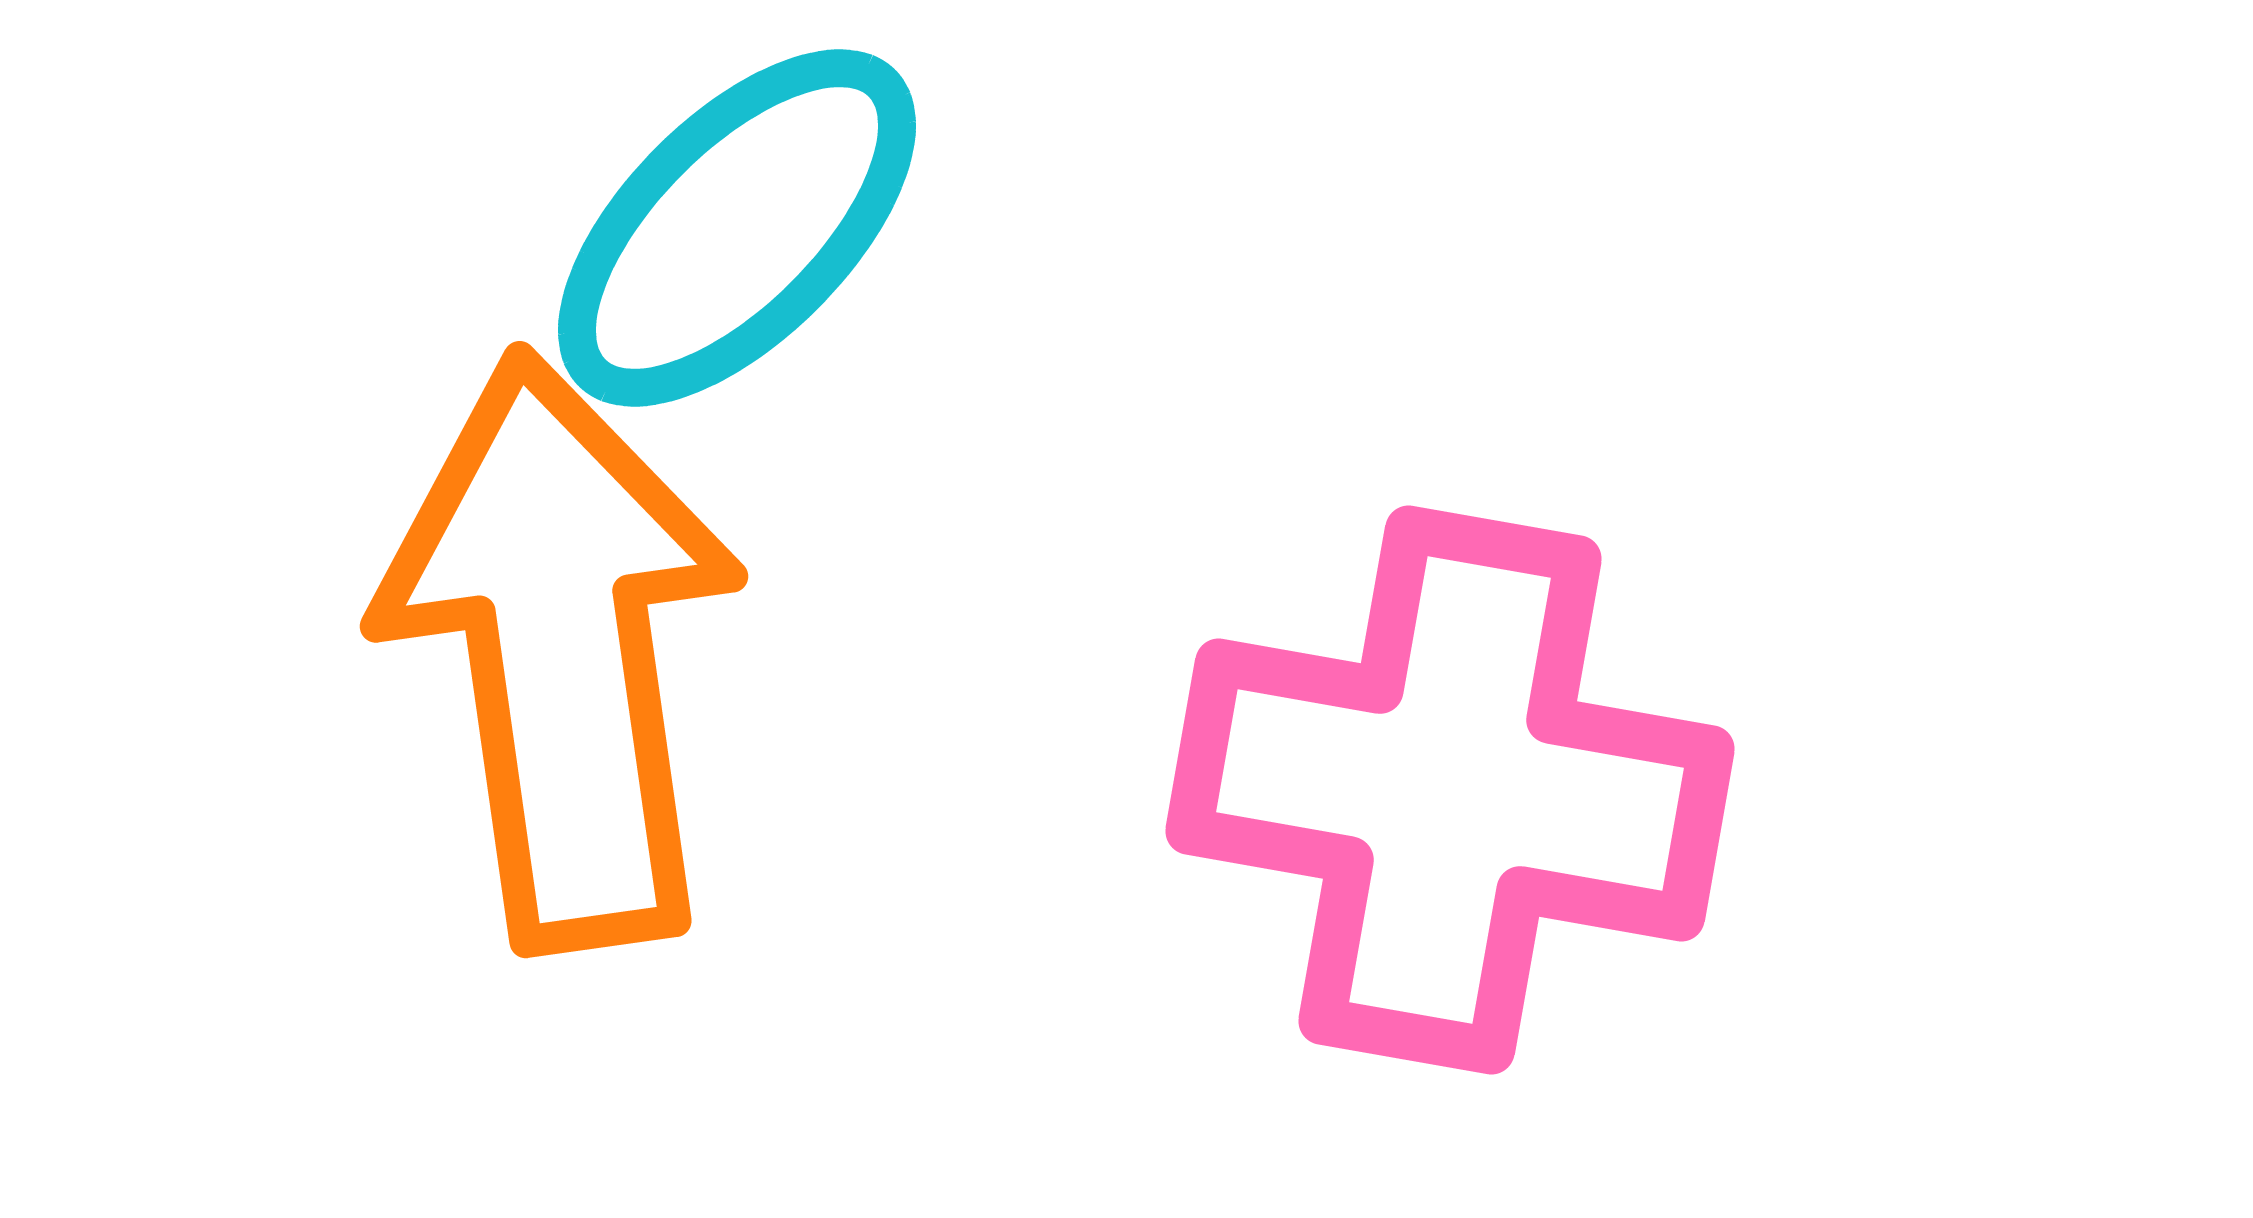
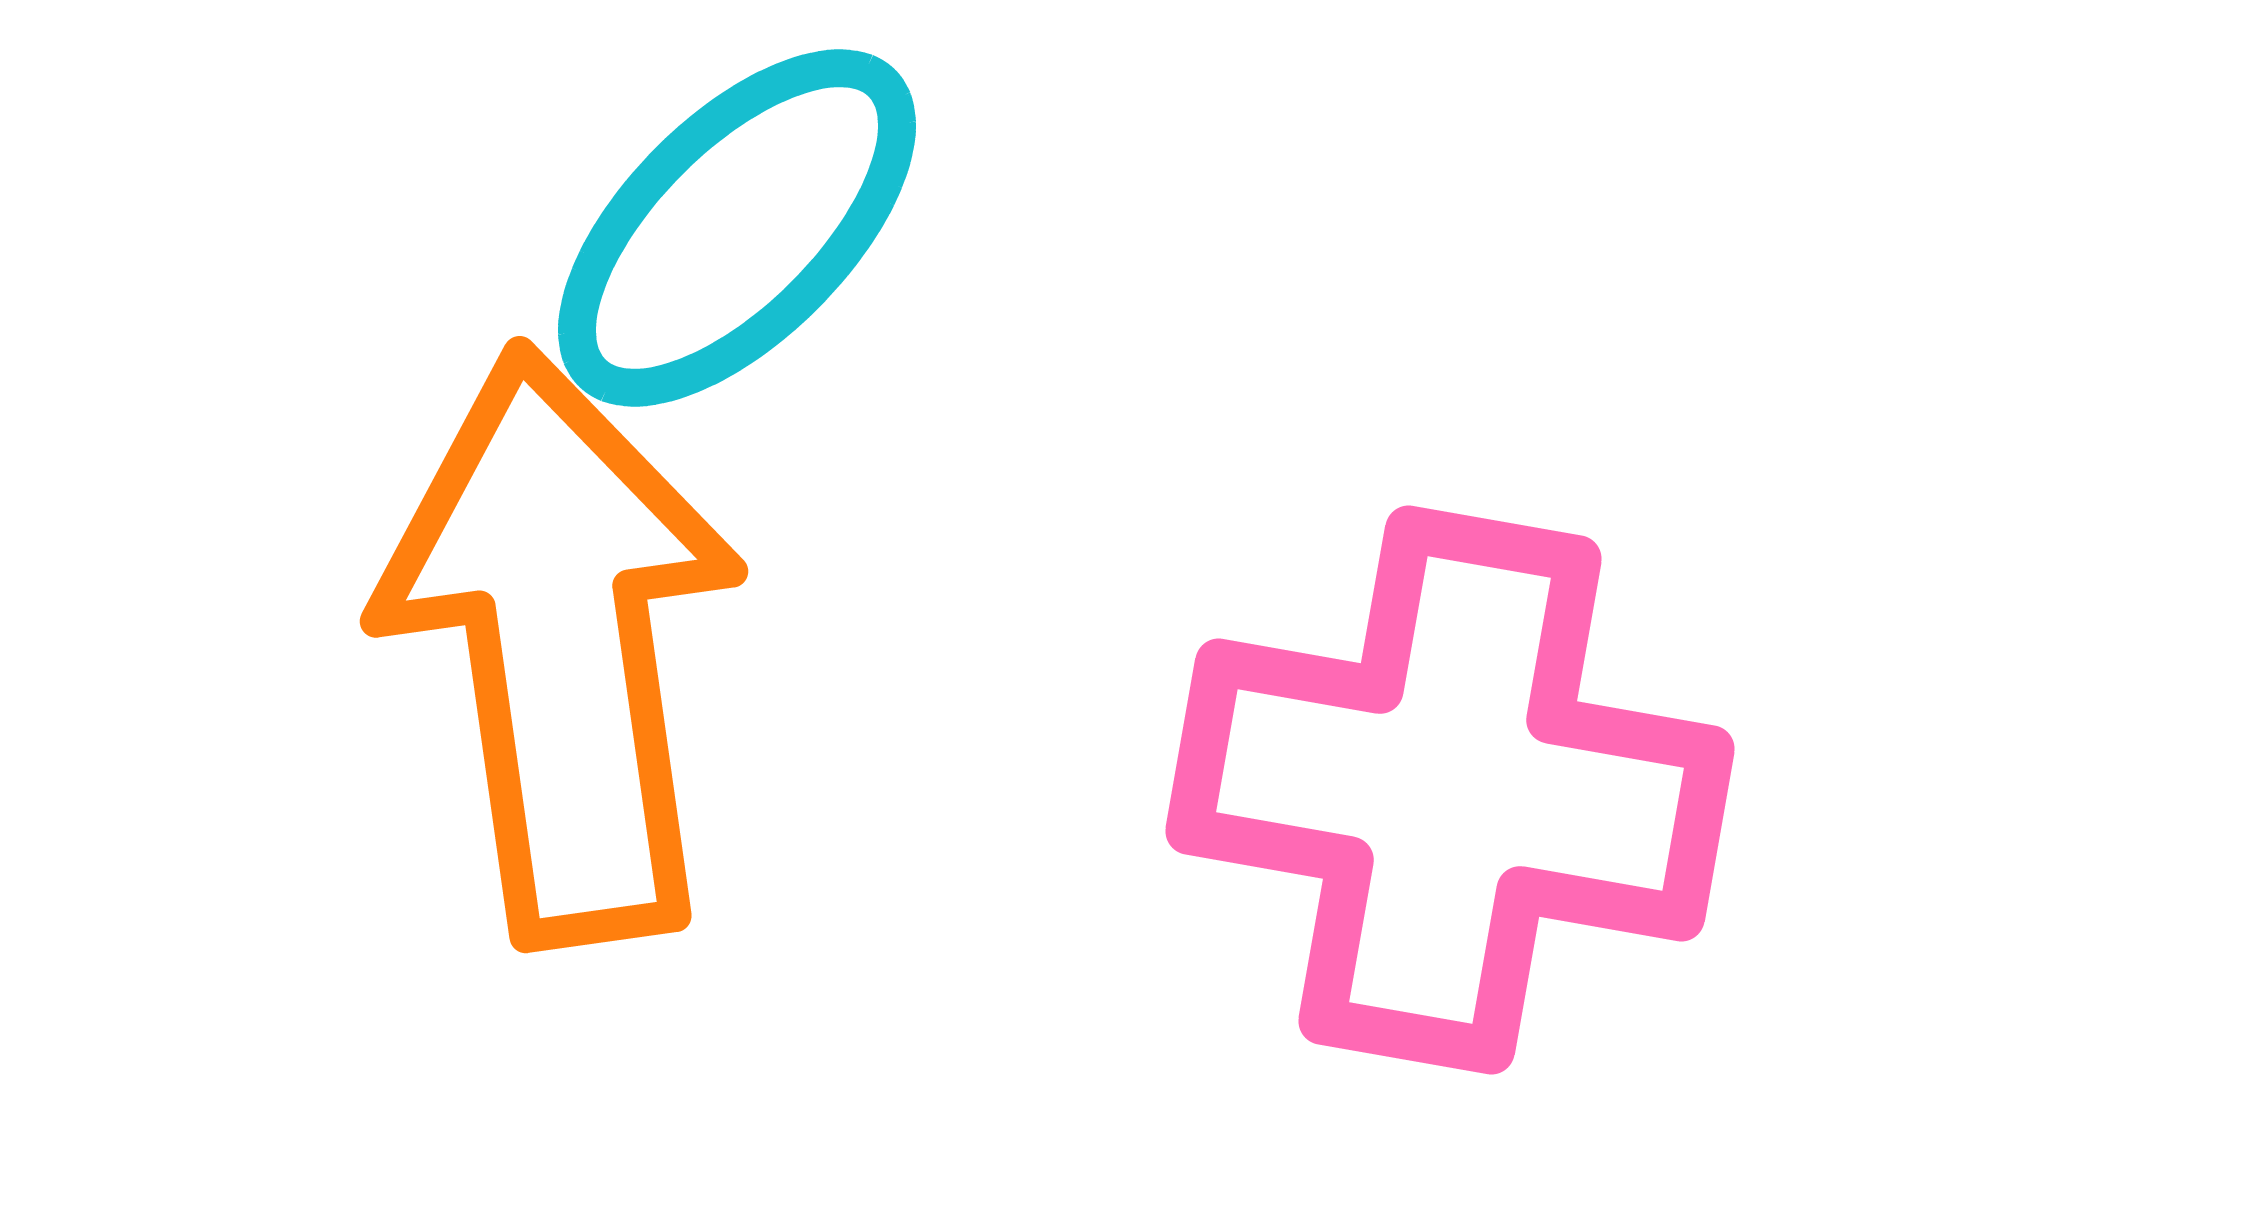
orange arrow: moved 5 px up
